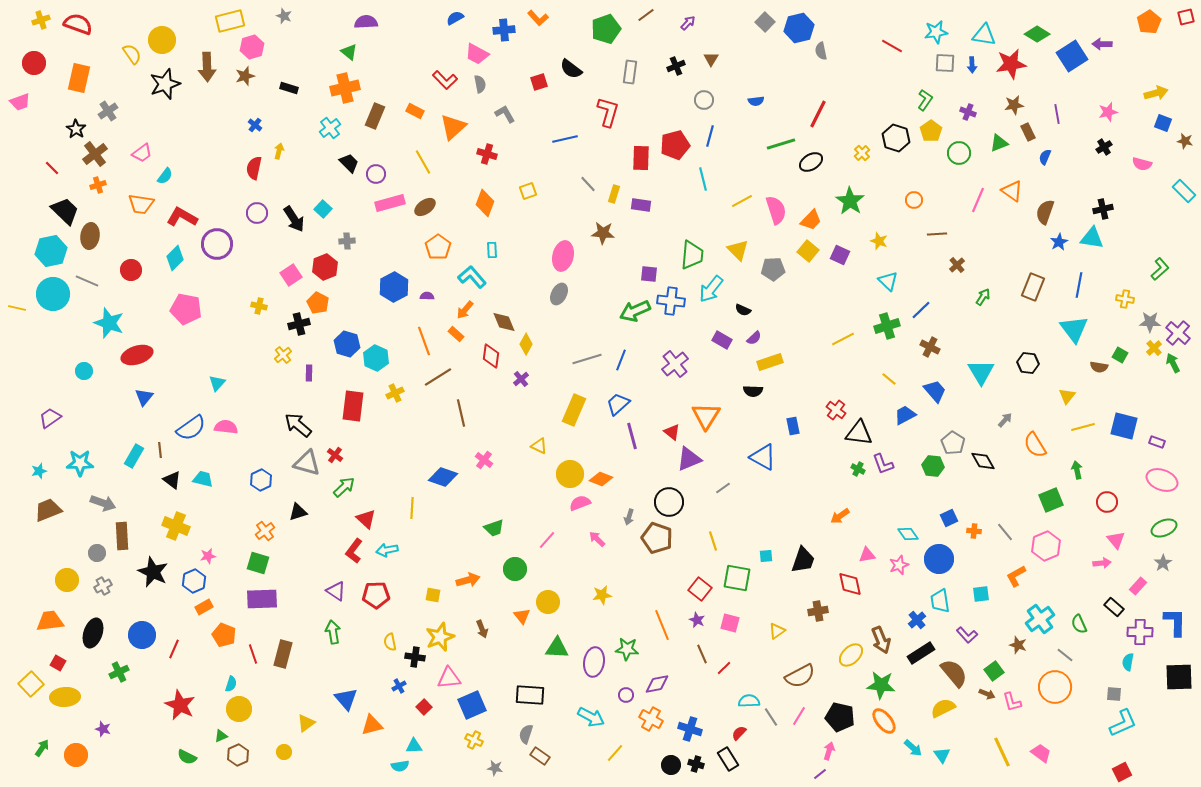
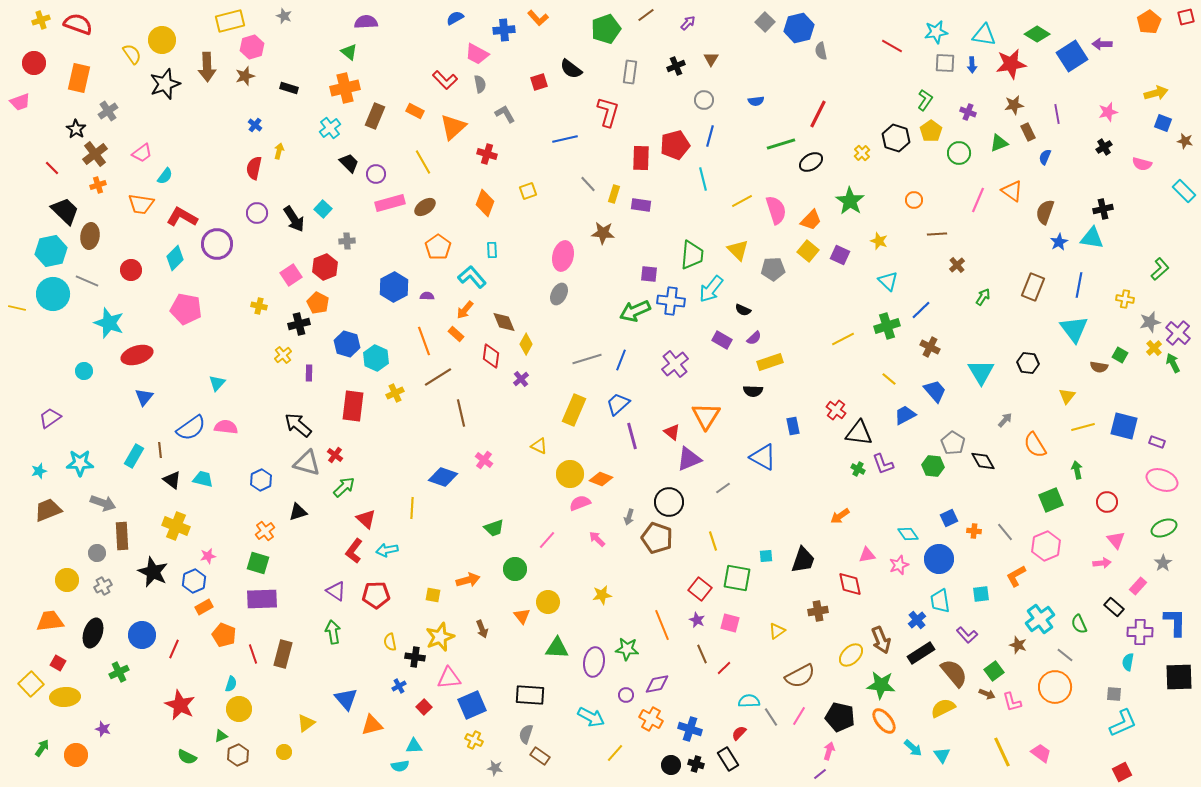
gray star at (1150, 322): rotated 15 degrees counterclockwise
